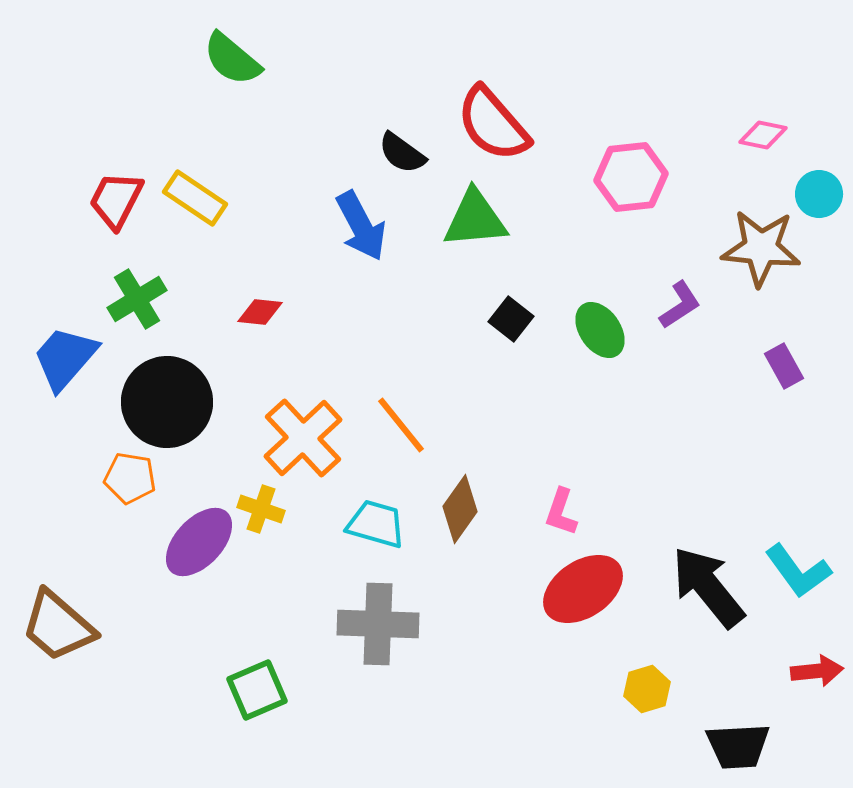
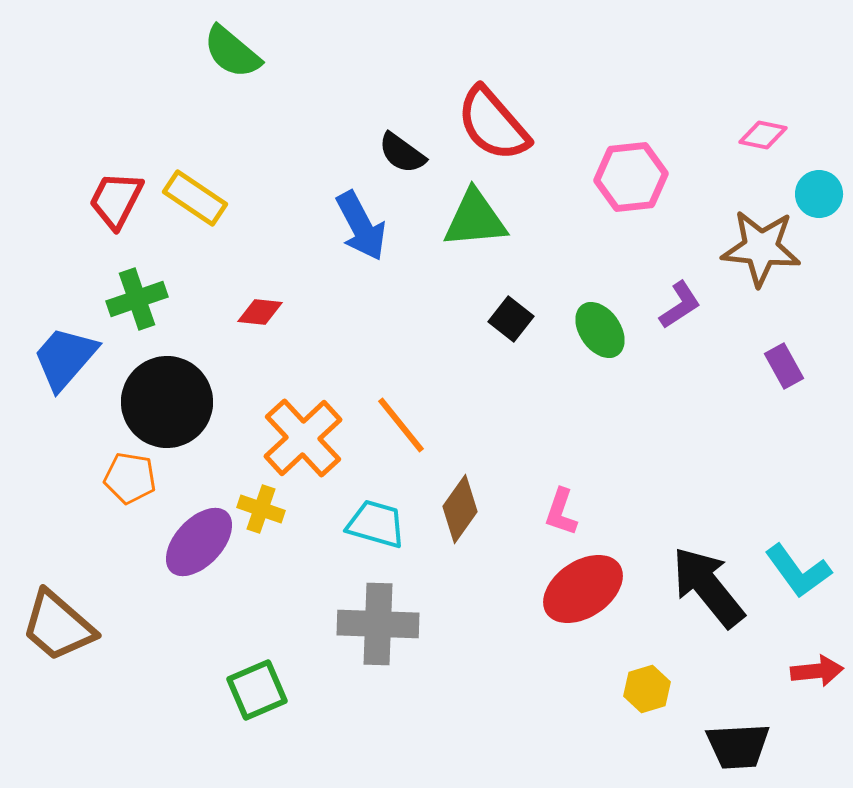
green semicircle: moved 7 px up
green cross: rotated 12 degrees clockwise
